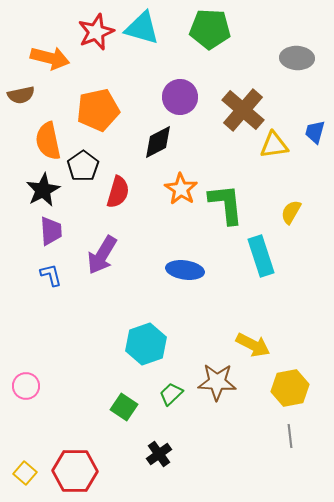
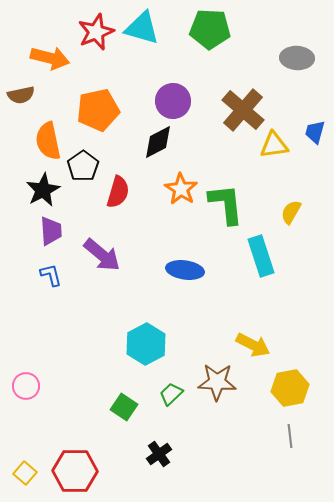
purple circle: moved 7 px left, 4 px down
purple arrow: rotated 81 degrees counterclockwise
cyan hexagon: rotated 9 degrees counterclockwise
